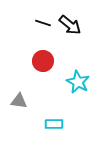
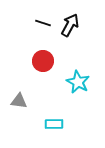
black arrow: rotated 100 degrees counterclockwise
